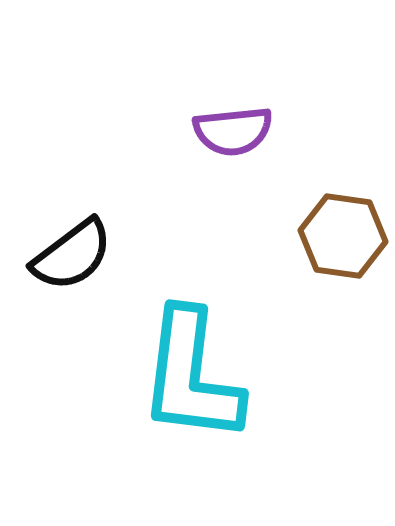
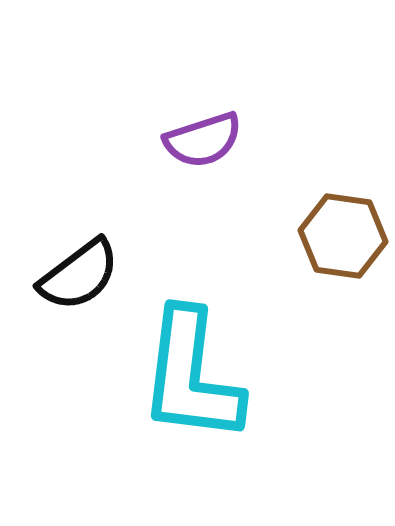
purple semicircle: moved 30 px left, 9 px down; rotated 12 degrees counterclockwise
black semicircle: moved 7 px right, 20 px down
